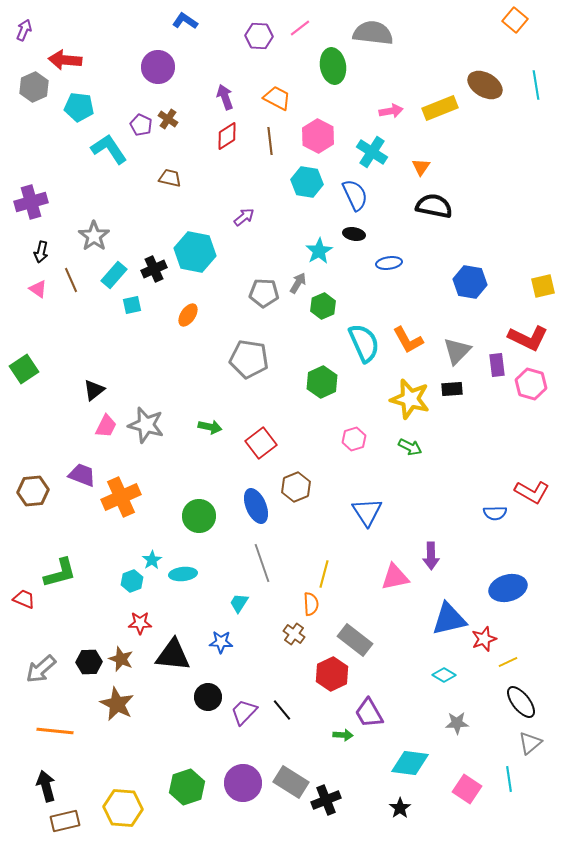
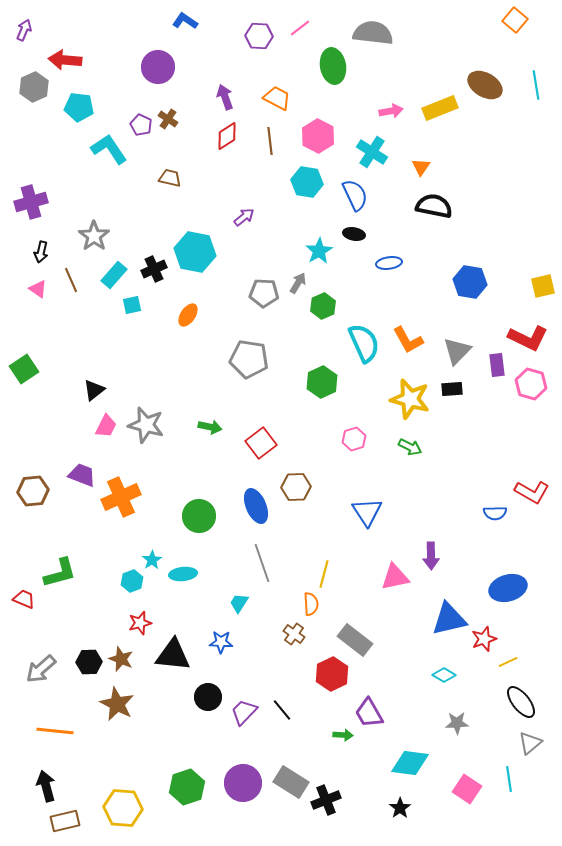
brown hexagon at (296, 487): rotated 20 degrees clockwise
red star at (140, 623): rotated 15 degrees counterclockwise
